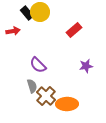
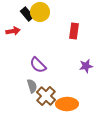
black rectangle: moved 1 px down
red rectangle: moved 1 px down; rotated 42 degrees counterclockwise
